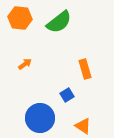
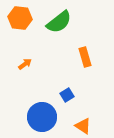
orange rectangle: moved 12 px up
blue circle: moved 2 px right, 1 px up
